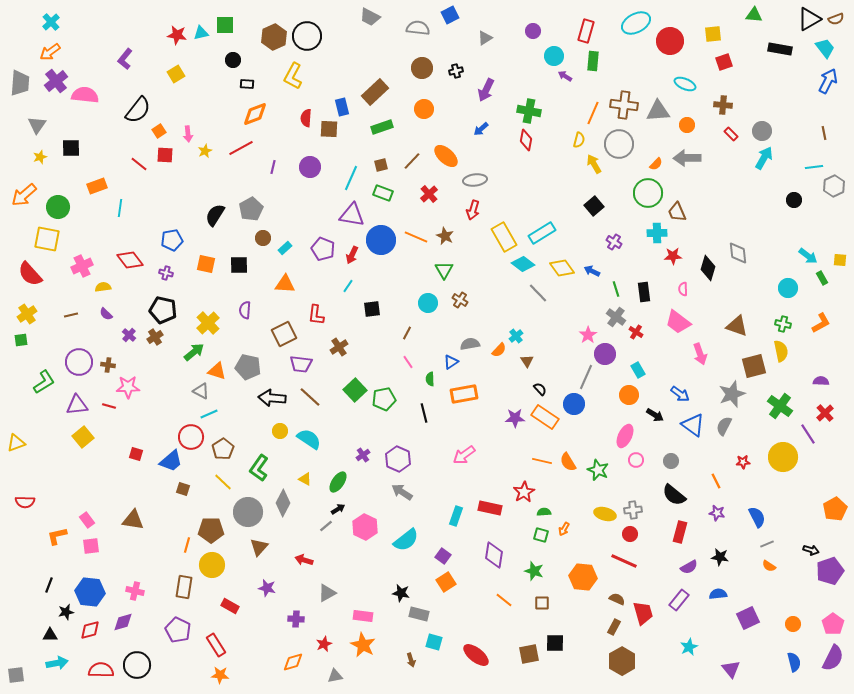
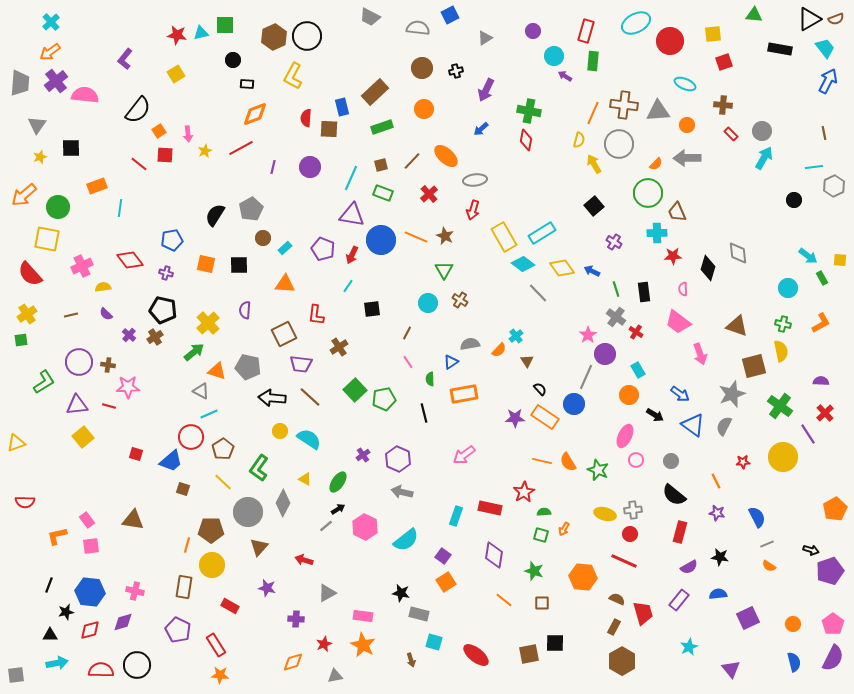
gray arrow at (402, 492): rotated 20 degrees counterclockwise
